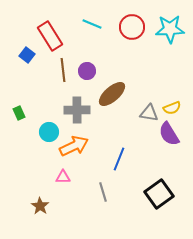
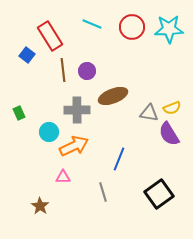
cyan star: moved 1 px left
brown ellipse: moved 1 px right, 2 px down; rotated 20 degrees clockwise
